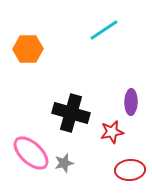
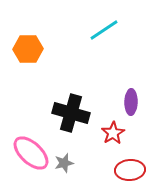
red star: moved 1 px right, 1 px down; rotated 20 degrees counterclockwise
